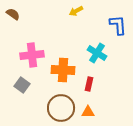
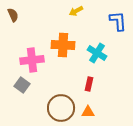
brown semicircle: moved 1 px down; rotated 32 degrees clockwise
blue L-shape: moved 4 px up
pink cross: moved 5 px down
orange cross: moved 25 px up
